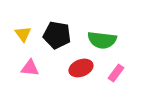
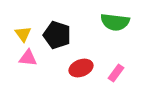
black pentagon: rotated 8 degrees clockwise
green semicircle: moved 13 px right, 18 px up
pink triangle: moved 2 px left, 10 px up
